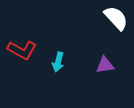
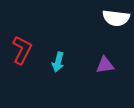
white semicircle: rotated 140 degrees clockwise
red L-shape: rotated 92 degrees counterclockwise
